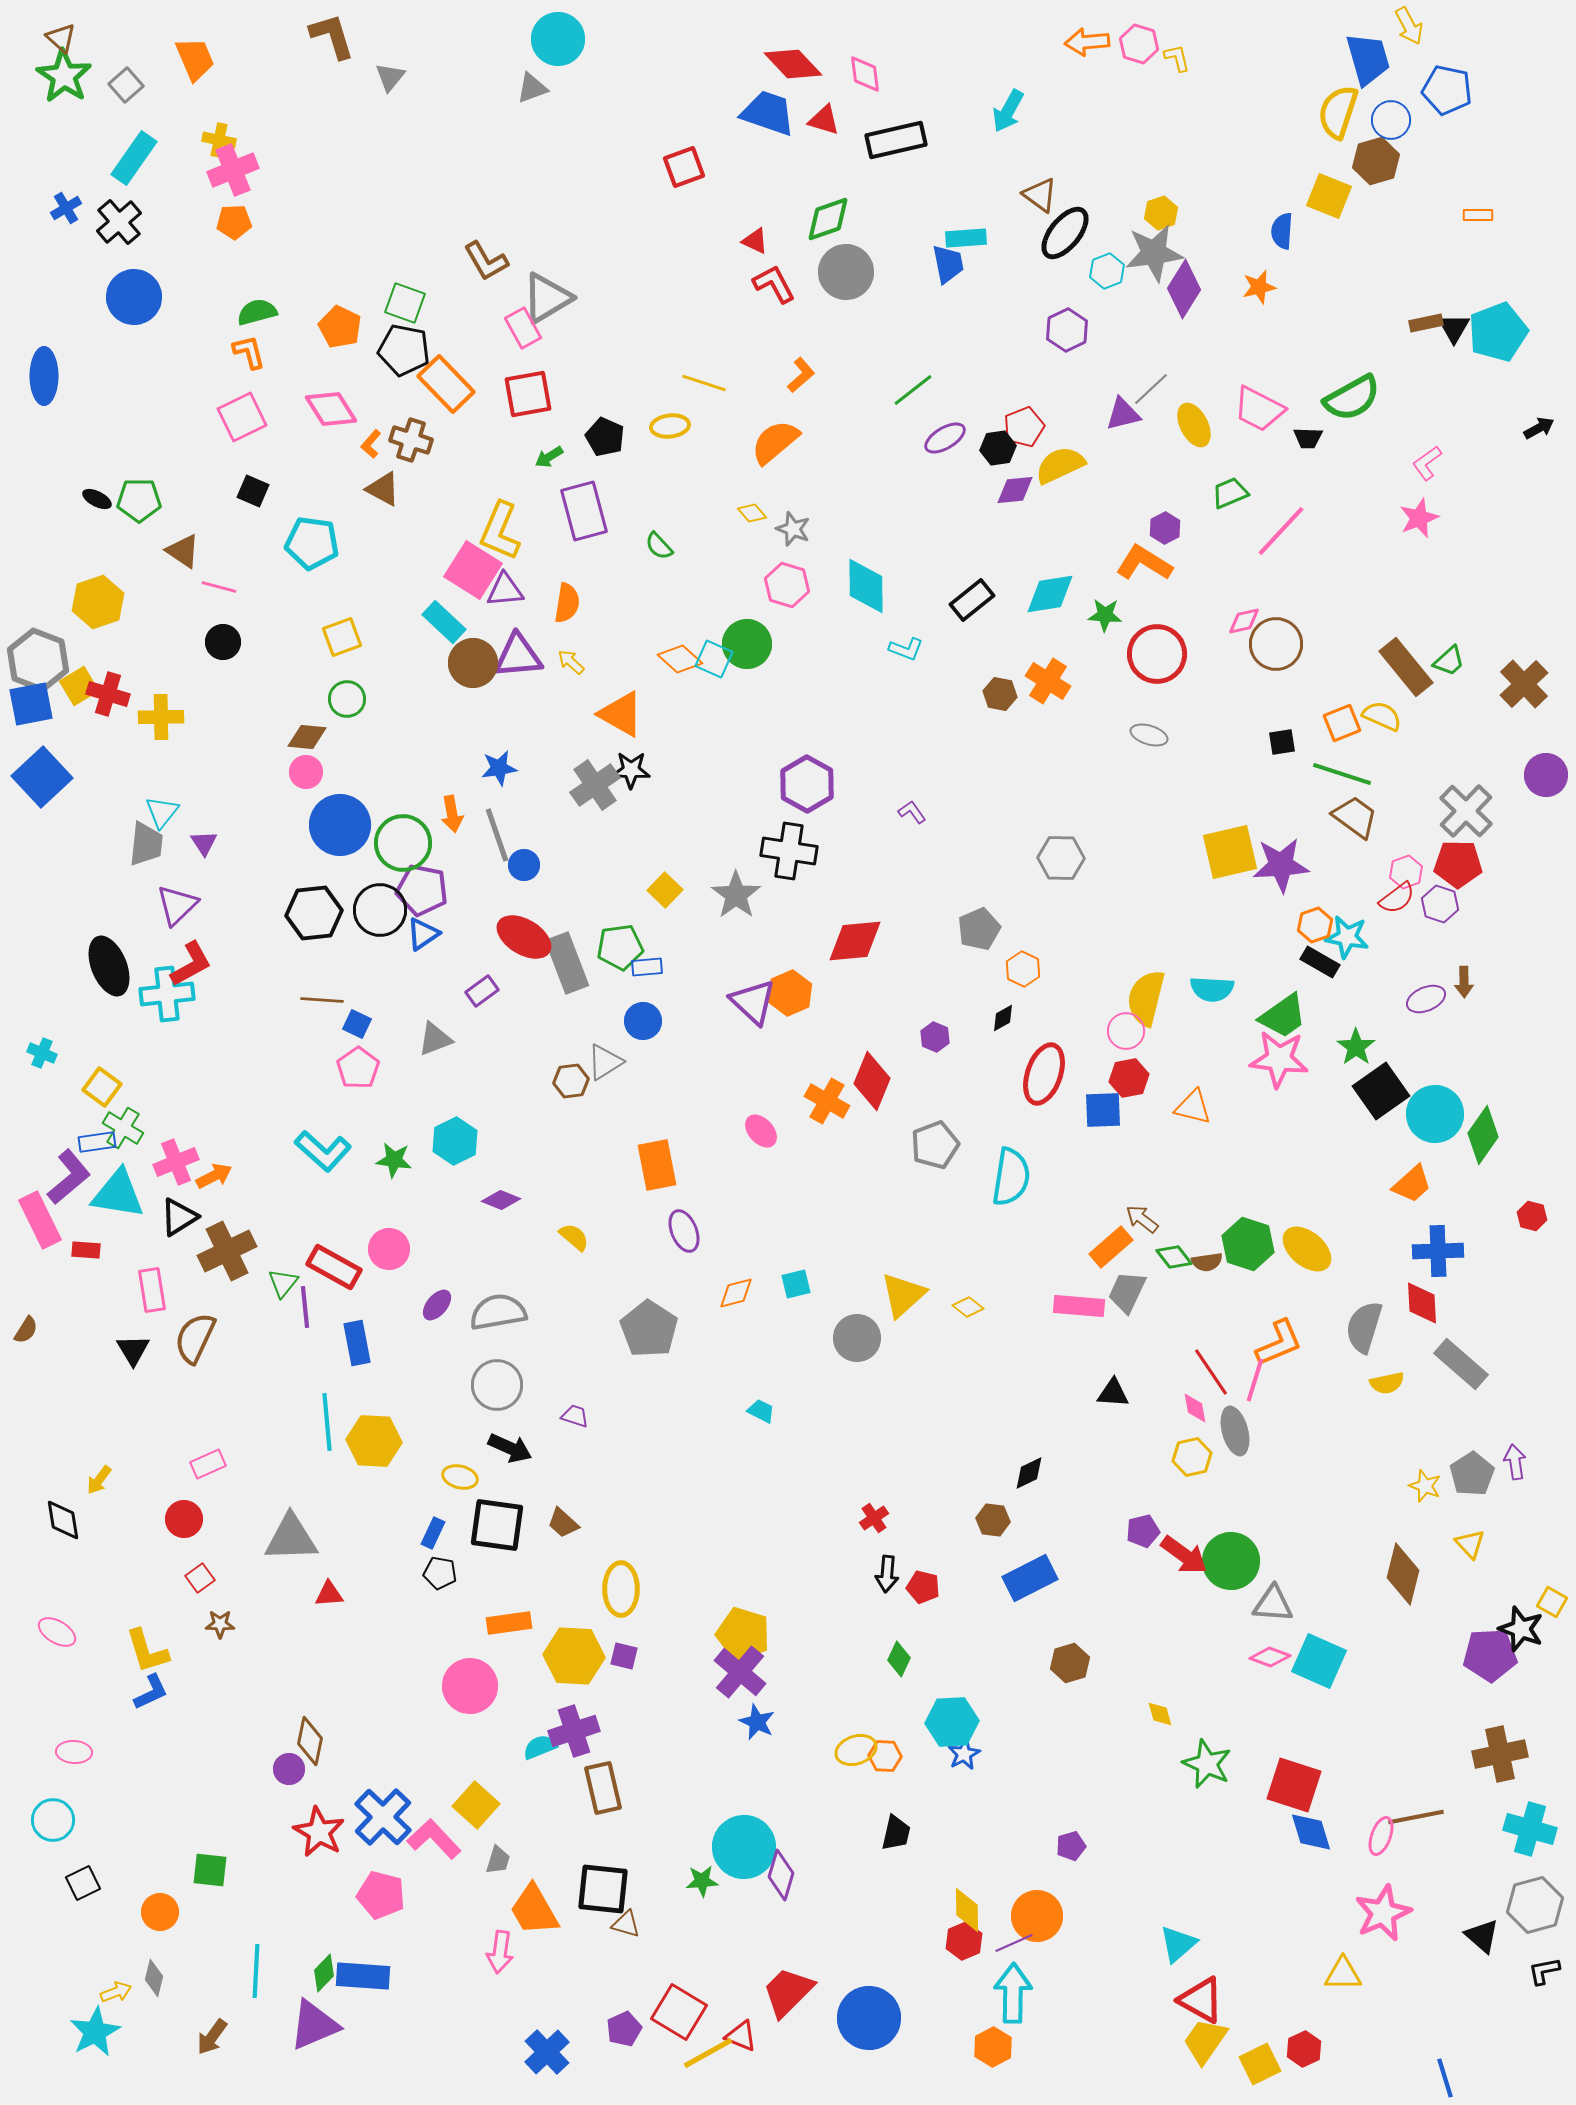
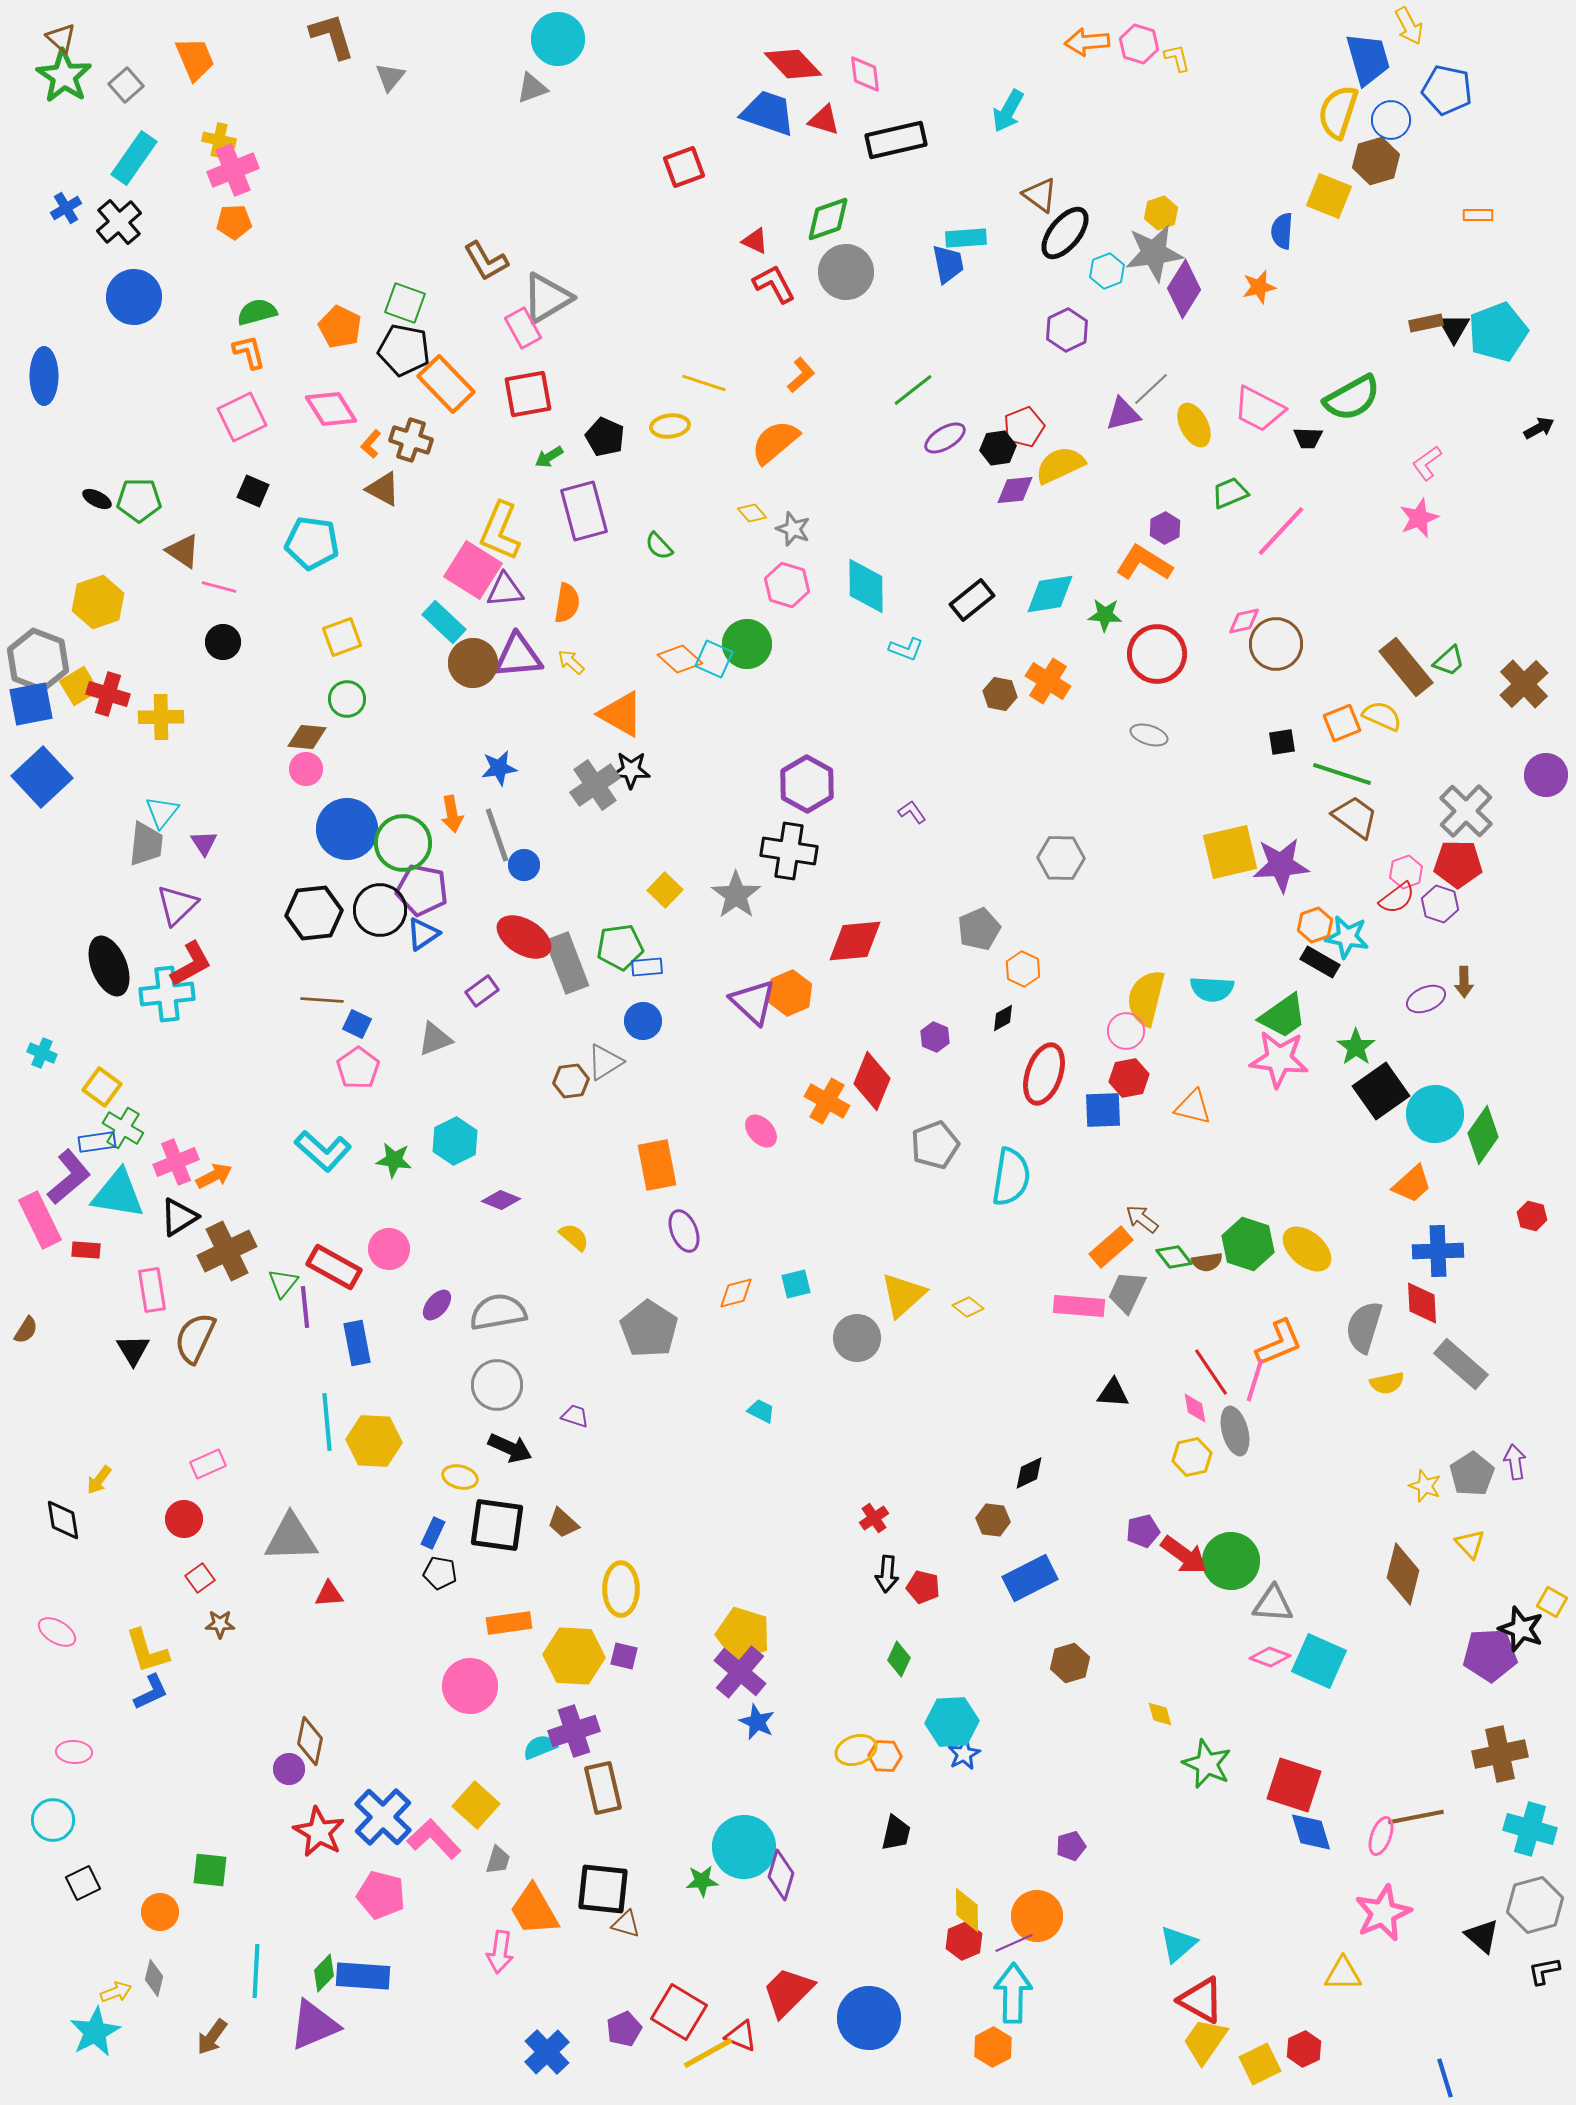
pink circle at (306, 772): moved 3 px up
blue circle at (340, 825): moved 7 px right, 4 px down
